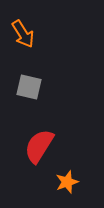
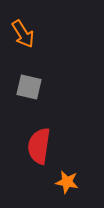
red semicircle: rotated 24 degrees counterclockwise
orange star: rotated 30 degrees clockwise
